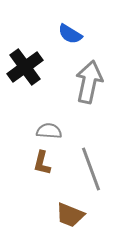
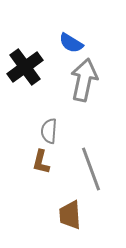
blue semicircle: moved 1 px right, 9 px down
gray arrow: moved 5 px left, 2 px up
gray semicircle: rotated 90 degrees counterclockwise
brown L-shape: moved 1 px left, 1 px up
brown trapezoid: rotated 64 degrees clockwise
